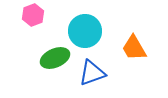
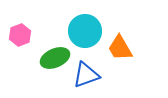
pink hexagon: moved 13 px left, 20 px down
orange trapezoid: moved 14 px left
blue triangle: moved 6 px left, 2 px down
